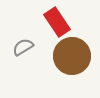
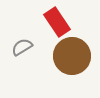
gray semicircle: moved 1 px left
